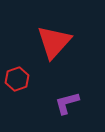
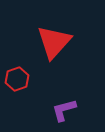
purple L-shape: moved 3 px left, 7 px down
